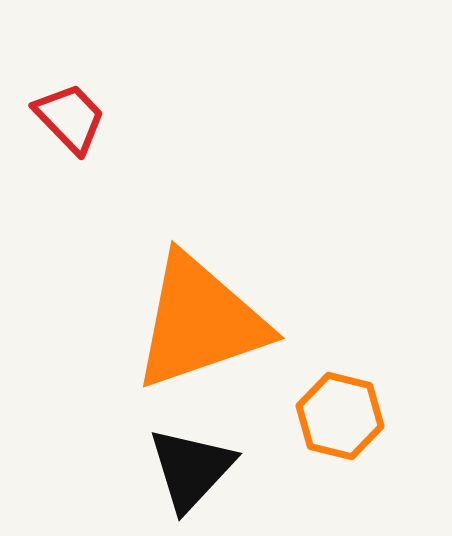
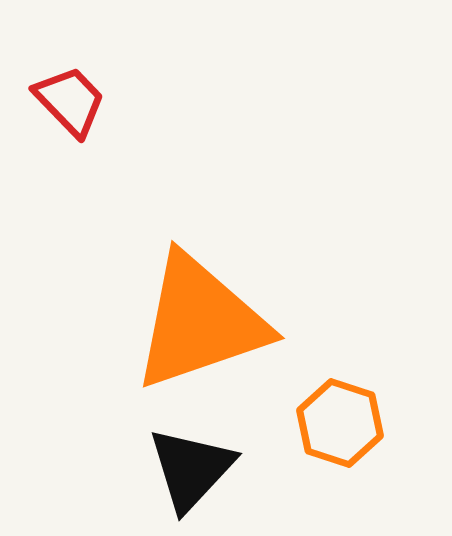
red trapezoid: moved 17 px up
orange hexagon: moved 7 px down; rotated 4 degrees clockwise
